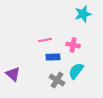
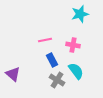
cyan star: moved 3 px left
blue rectangle: moved 1 px left, 3 px down; rotated 64 degrees clockwise
cyan semicircle: rotated 108 degrees clockwise
